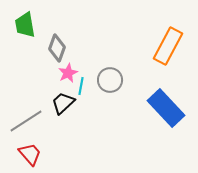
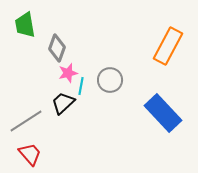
pink star: rotated 12 degrees clockwise
blue rectangle: moved 3 px left, 5 px down
